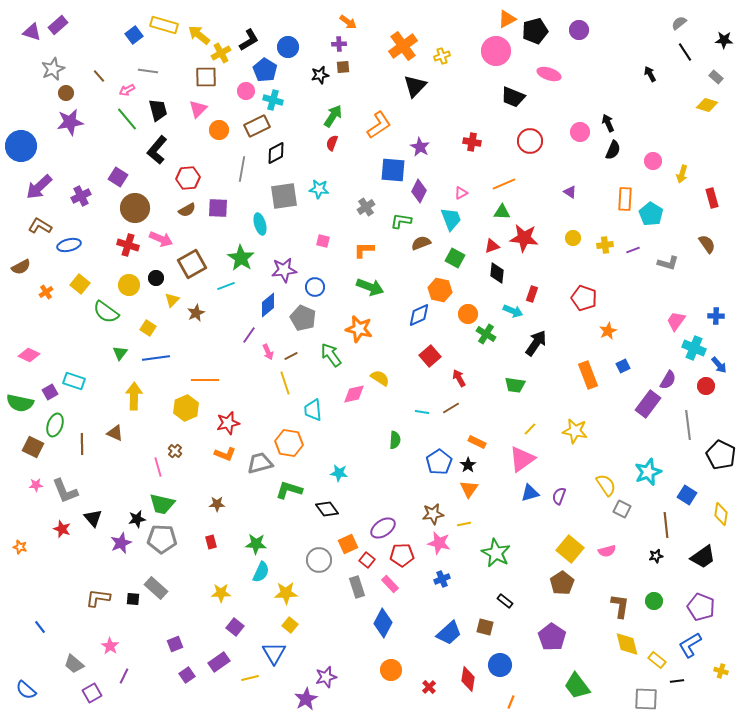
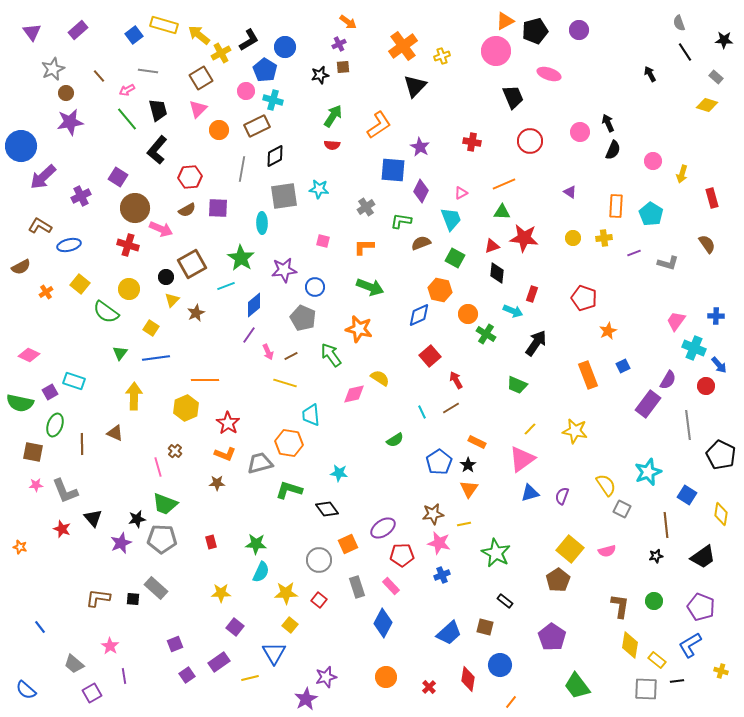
orange triangle at (507, 19): moved 2 px left, 2 px down
gray semicircle at (679, 23): rotated 70 degrees counterclockwise
purple rectangle at (58, 25): moved 20 px right, 5 px down
purple triangle at (32, 32): rotated 36 degrees clockwise
purple cross at (339, 44): rotated 24 degrees counterclockwise
blue circle at (288, 47): moved 3 px left
brown square at (206, 77): moved 5 px left, 1 px down; rotated 30 degrees counterclockwise
black trapezoid at (513, 97): rotated 135 degrees counterclockwise
red semicircle at (332, 143): moved 2 px down; rotated 105 degrees counterclockwise
black diamond at (276, 153): moved 1 px left, 3 px down
red hexagon at (188, 178): moved 2 px right, 1 px up
purple arrow at (39, 187): moved 4 px right, 10 px up
purple diamond at (419, 191): moved 2 px right
orange rectangle at (625, 199): moved 9 px left, 7 px down
cyan ellipse at (260, 224): moved 2 px right, 1 px up; rotated 15 degrees clockwise
pink arrow at (161, 239): moved 10 px up
yellow cross at (605, 245): moved 1 px left, 7 px up
orange L-shape at (364, 250): moved 3 px up
purple line at (633, 250): moved 1 px right, 3 px down
black circle at (156, 278): moved 10 px right, 1 px up
yellow circle at (129, 285): moved 4 px down
blue diamond at (268, 305): moved 14 px left
yellow square at (148, 328): moved 3 px right
red arrow at (459, 378): moved 3 px left, 2 px down
yellow line at (285, 383): rotated 55 degrees counterclockwise
green trapezoid at (515, 385): moved 2 px right; rotated 15 degrees clockwise
cyan trapezoid at (313, 410): moved 2 px left, 5 px down
cyan line at (422, 412): rotated 56 degrees clockwise
red star at (228, 423): rotated 25 degrees counterclockwise
green semicircle at (395, 440): rotated 54 degrees clockwise
brown square at (33, 447): moved 5 px down; rotated 15 degrees counterclockwise
purple semicircle at (559, 496): moved 3 px right
green trapezoid at (162, 504): moved 3 px right; rotated 8 degrees clockwise
brown star at (217, 504): moved 21 px up
red square at (367, 560): moved 48 px left, 40 px down
blue cross at (442, 579): moved 4 px up
brown pentagon at (562, 583): moved 4 px left, 3 px up
pink rectangle at (390, 584): moved 1 px right, 2 px down
yellow diamond at (627, 644): moved 3 px right, 1 px down; rotated 24 degrees clockwise
orange circle at (391, 670): moved 5 px left, 7 px down
purple line at (124, 676): rotated 35 degrees counterclockwise
gray square at (646, 699): moved 10 px up
orange line at (511, 702): rotated 16 degrees clockwise
